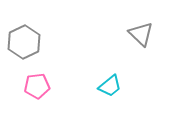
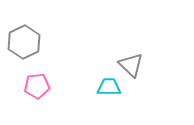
gray triangle: moved 10 px left, 31 px down
cyan trapezoid: moved 1 px left, 1 px down; rotated 140 degrees counterclockwise
